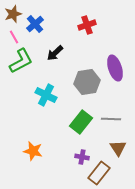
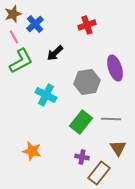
orange star: moved 1 px left
